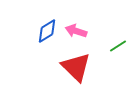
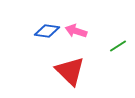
blue diamond: rotated 40 degrees clockwise
red triangle: moved 6 px left, 4 px down
